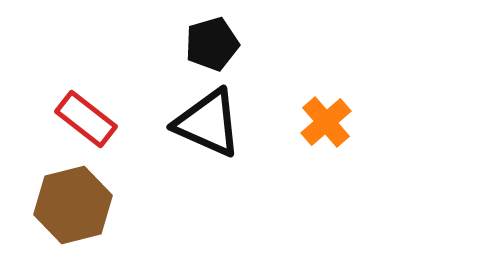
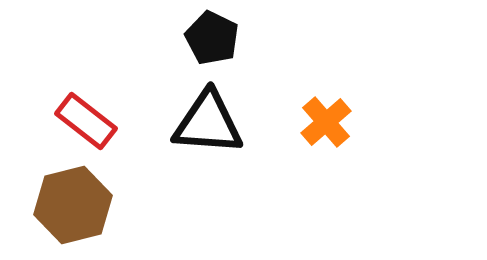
black pentagon: moved 6 px up; rotated 30 degrees counterclockwise
red rectangle: moved 2 px down
black triangle: rotated 20 degrees counterclockwise
